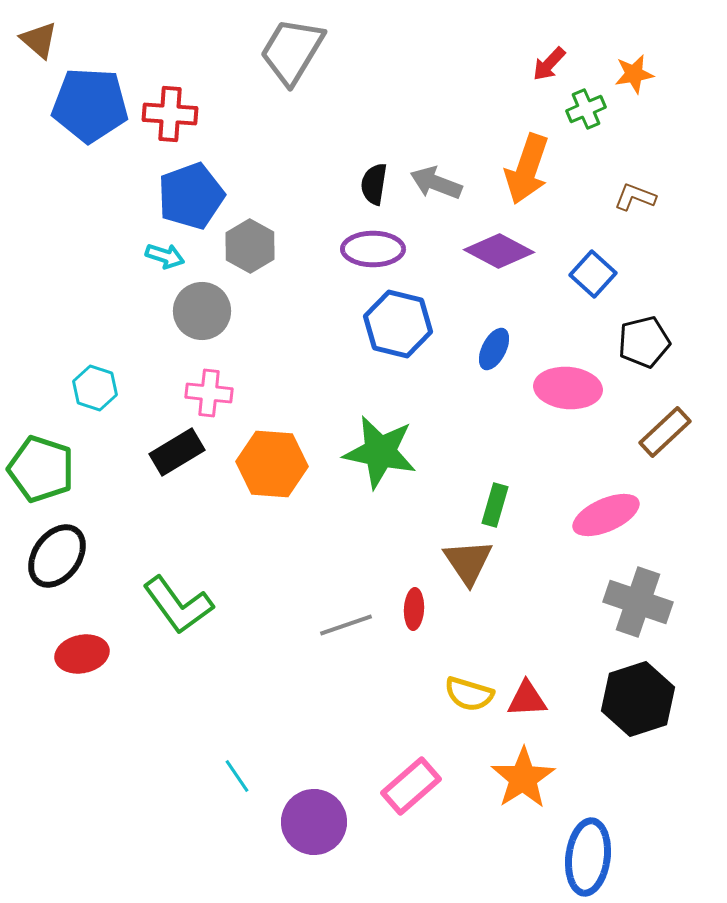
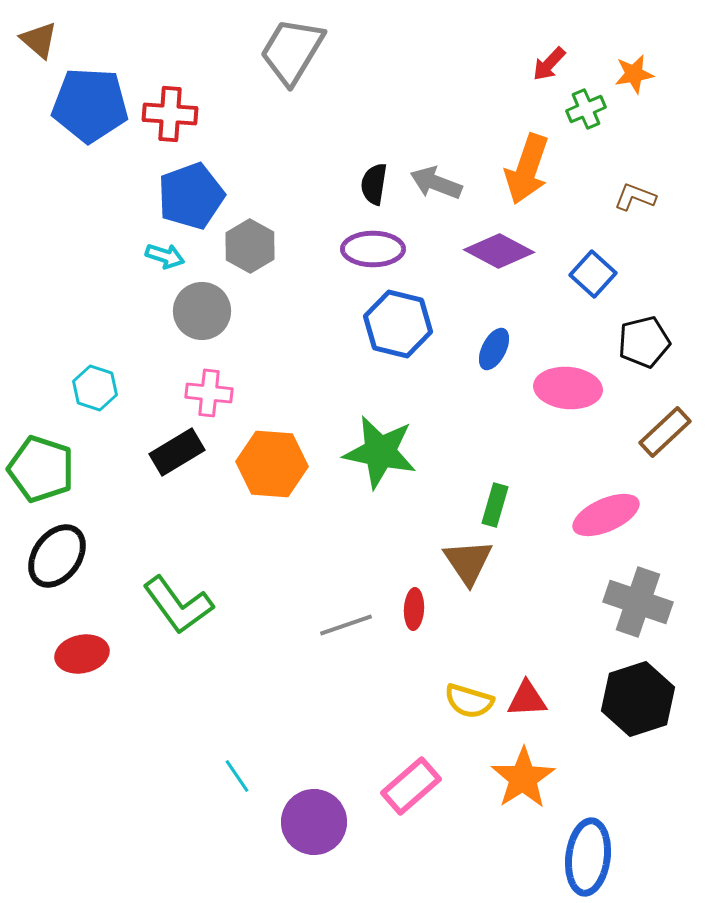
yellow semicircle at (469, 694): moved 7 px down
